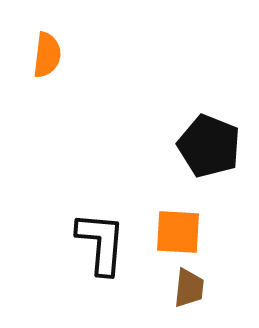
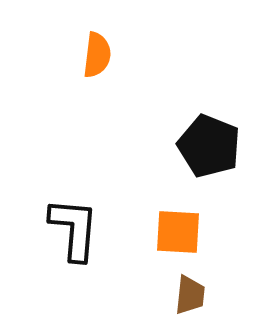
orange semicircle: moved 50 px right
black L-shape: moved 27 px left, 14 px up
brown trapezoid: moved 1 px right, 7 px down
